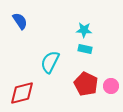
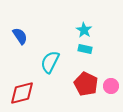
blue semicircle: moved 15 px down
cyan star: rotated 28 degrees clockwise
